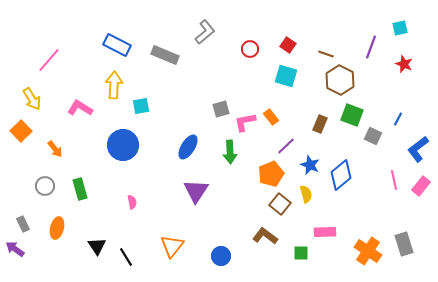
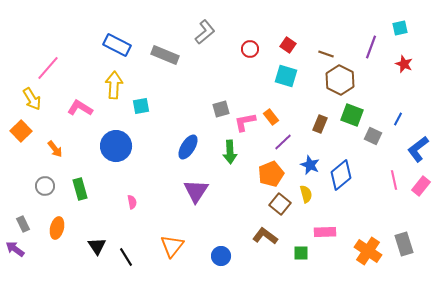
pink line at (49, 60): moved 1 px left, 8 px down
blue circle at (123, 145): moved 7 px left, 1 px down
purple line at (286, 146): moved 3 px left, 4 px up
